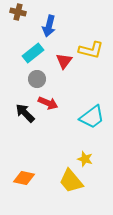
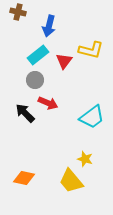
cyan rectangle: moved 5 px right, 2 px down
gray circle: moved 2 px left, 1 px down
